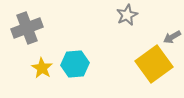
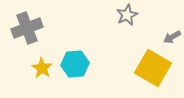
yellow square: moved 1 px left, 4 px down; rotated 24 degrees counterclockwise
